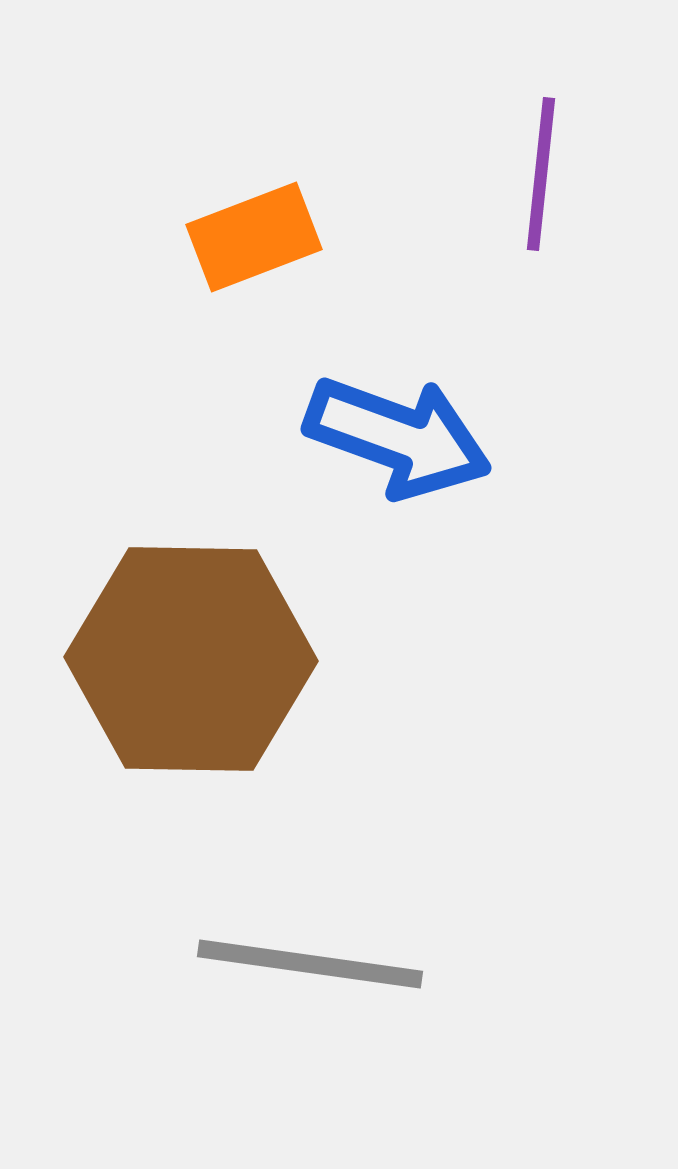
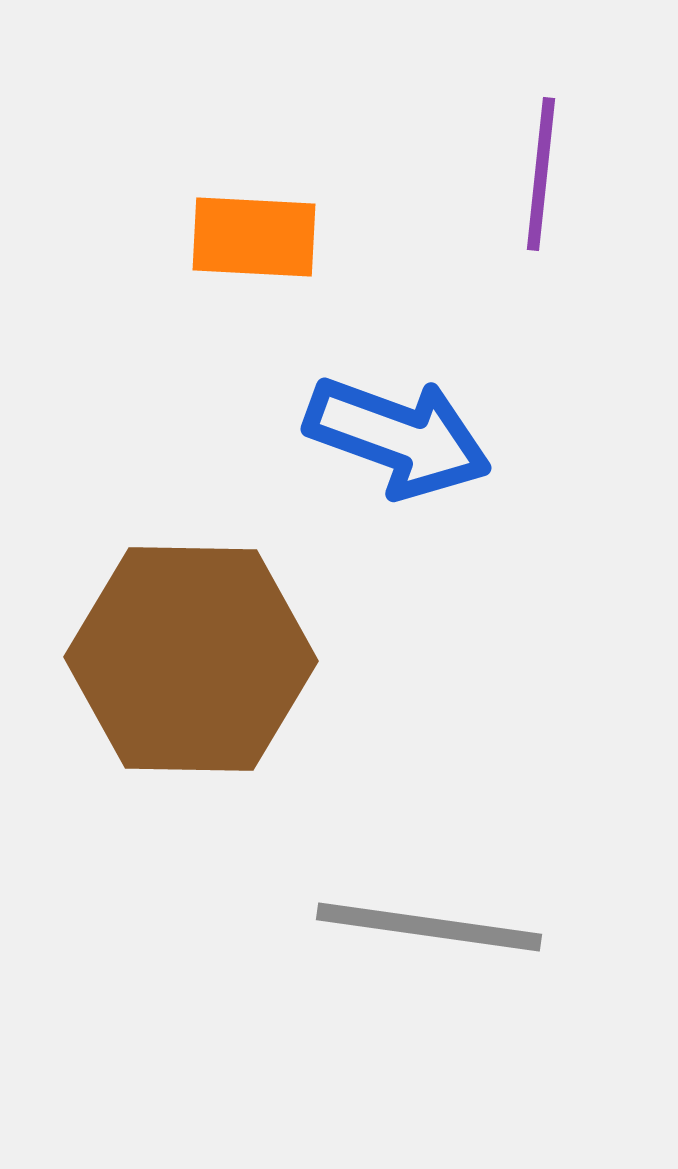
orange rectangle: rotated 24 degrees clockwise
gray line: moved 119 px right, 37 px up
